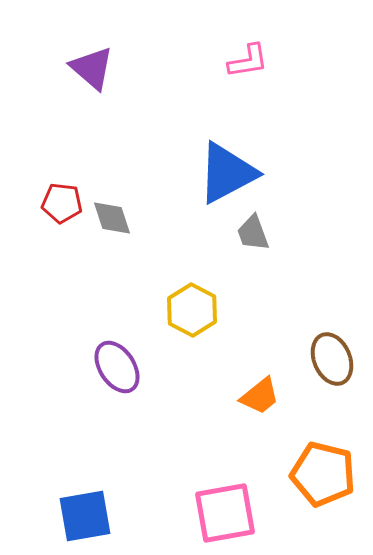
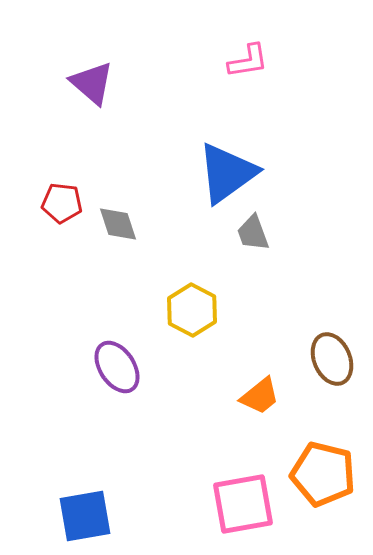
purple triangle: moved 15 px down
blue triangle: rotated 8 degrees counterclockwise
gray diamond: moved 6 px right, 6 px down
pink square: moved 18 px right, 9 px up
